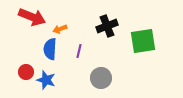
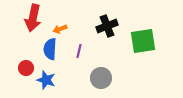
red arrow: moved 1 px right, 1 px down; rotated 80 degrees clockwise
red circle: moved 4 px up
